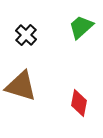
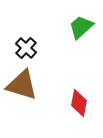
black cross: moved 13 px down
brown triangle: moved 1 px right, 1 px up
